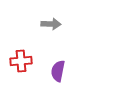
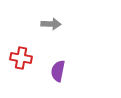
red cross: moved 3 px up; rotated 15 degrees clockwise
